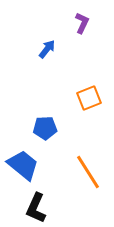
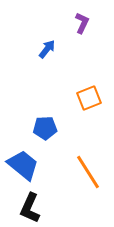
black L-shape: moved 6 px left
